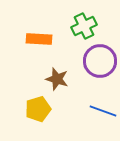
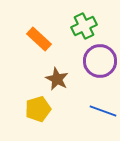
orange rectangle: rotated 40 degrees clockwise
brown star: rotated 10 degrees clockwise
